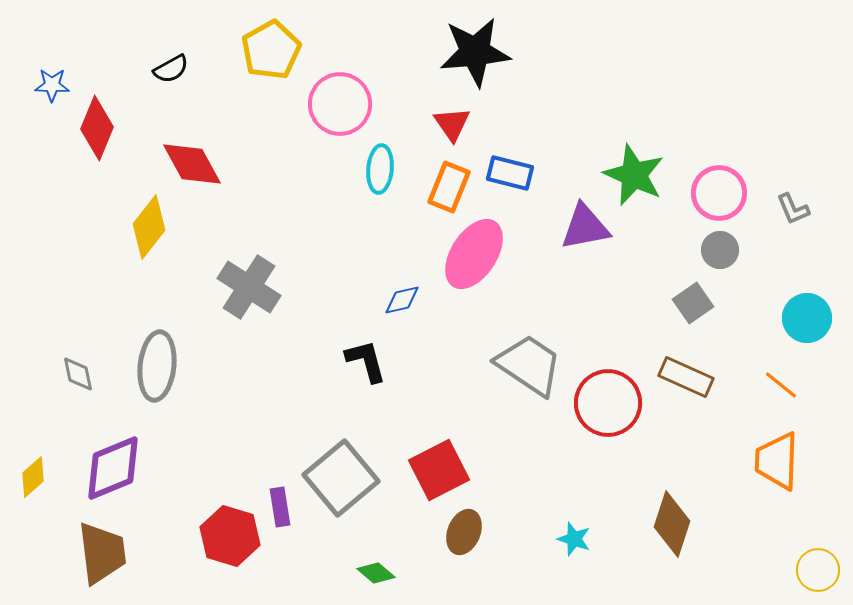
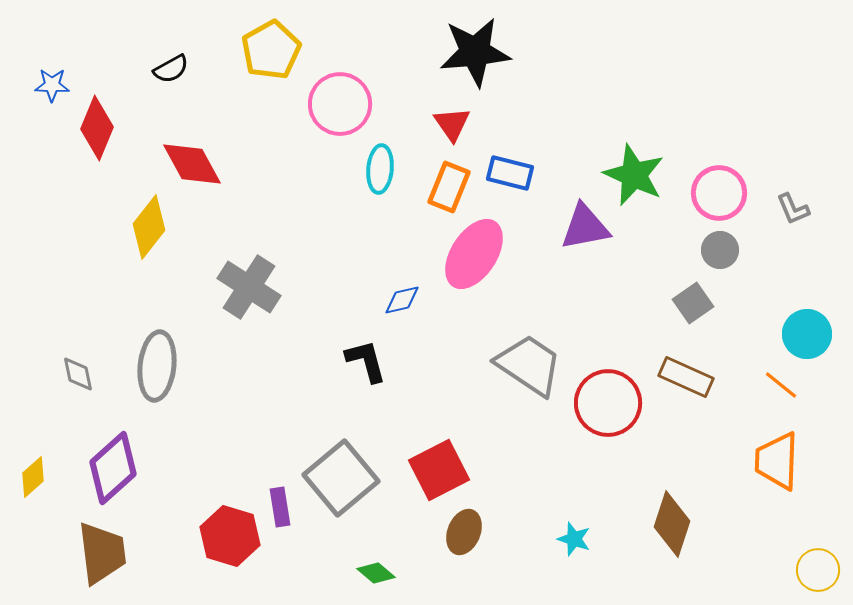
cyan circle at (807, 318): moved 16 px down
purple diamond at (113, 468): rotated 20 degrees counterclockwise
